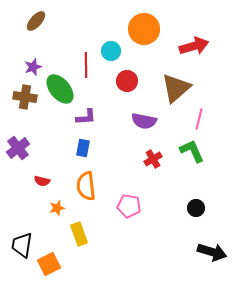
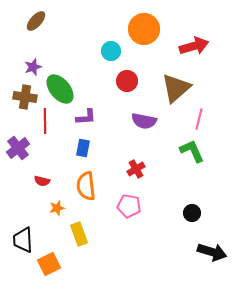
red line: moved 41 px left, 56 px down
red cross: moved 17 px left, 10 px down
black circle: moved 4 px left, 5 px down
black trapezoid: moved 1 px right, 5 px up; rotated 12 degrees counterclockwise
